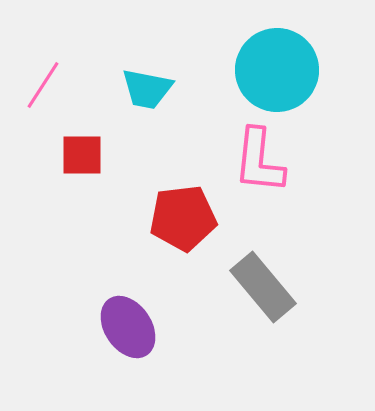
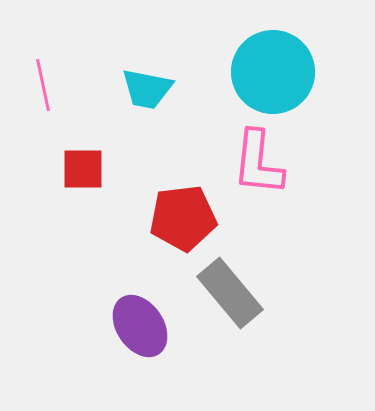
cyan circle: moved 4 px left, 2 px down
pink line: rotated 45 degrees counterclockwise
red square: moved 1 px right, 14 px down
pink L-shape: moved 1 px left, 2 px down
gray rectangle: moved 33 px left, 6 px down
purple ellipse: moved 12 px right, 1 px up
